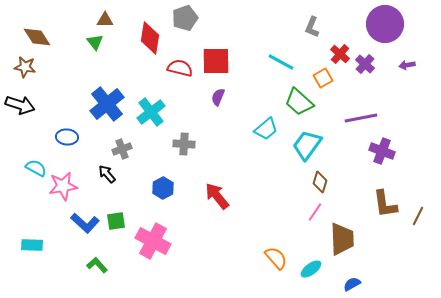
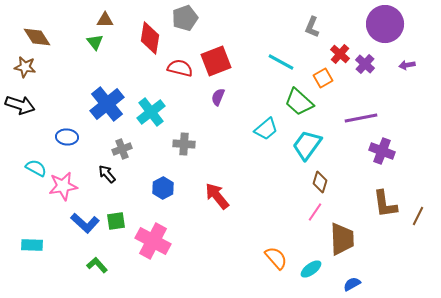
red square at (216, 61): rotated 20 degrees counterclockwise
